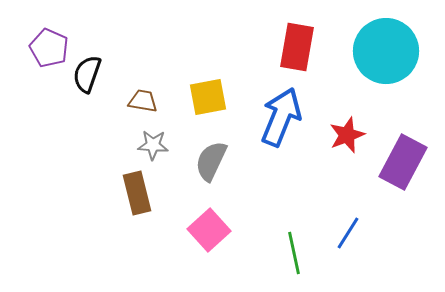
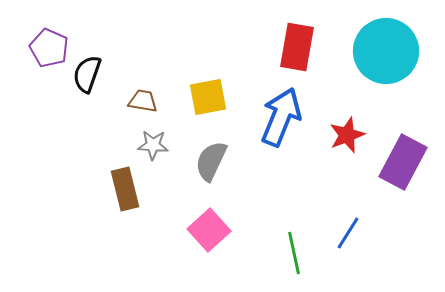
brown rectangle: moved 12 px left, 4 px up
